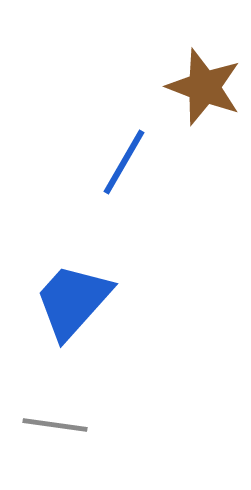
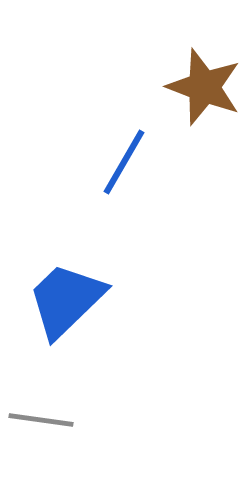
blue trapezoid: moved 7 px left, 1 px up; rotated 4 degrees clockwise
gray line: moved 14 px left, 5 px up
